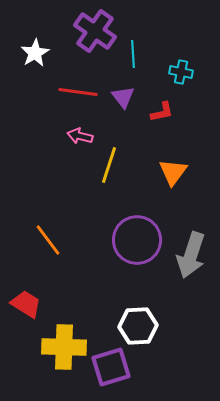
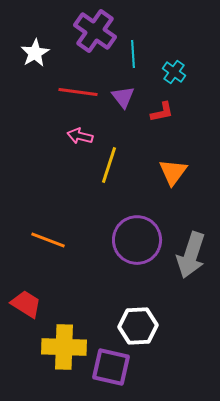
cyan cross: moved 7 px left; rotated 25 degrees clockwise
orange line: rotated 32 degrees counterclockwise
purple square: rotated 30 degrees clockwise
